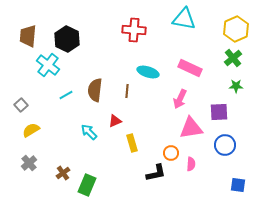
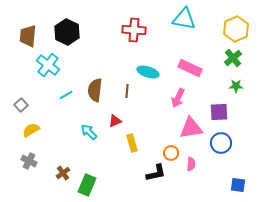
black hexagon: moved 7 px up
pink arrow: moved 2 px left, 1 px up
blue circle: moved 4 px left, 2 px up
gray cross: moved 2 px up; rotated 21 degrees counterclockwise
